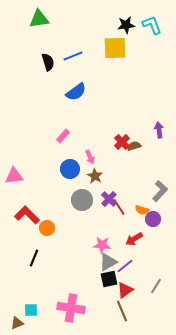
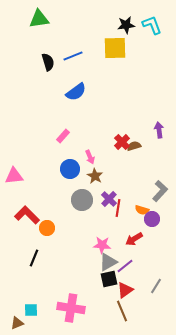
red line: moved 1 px left, 1 px down; rotated 42 degrees clockwise
purple circle: moved 1 px left
